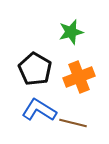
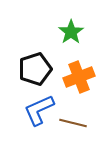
green star: rotated 20 degrees counterclockwise
black pentagon: rotated 24 degrees clockwise
blue L-shape: rotated 56 degrees counterclockwise
